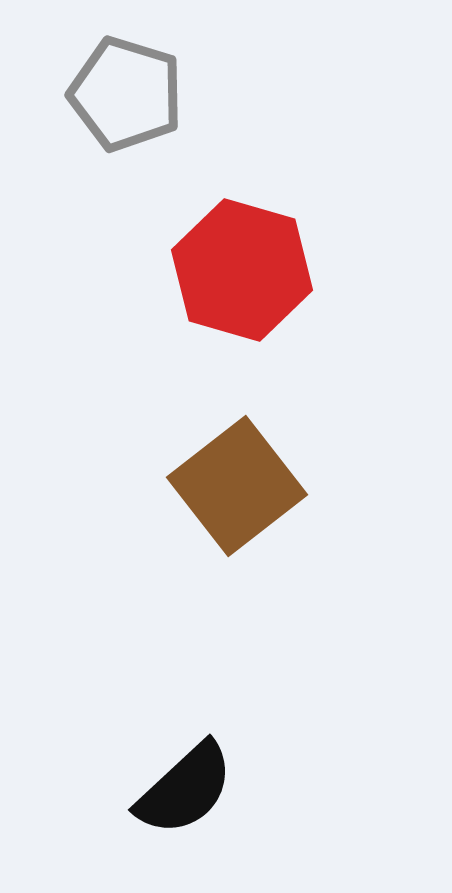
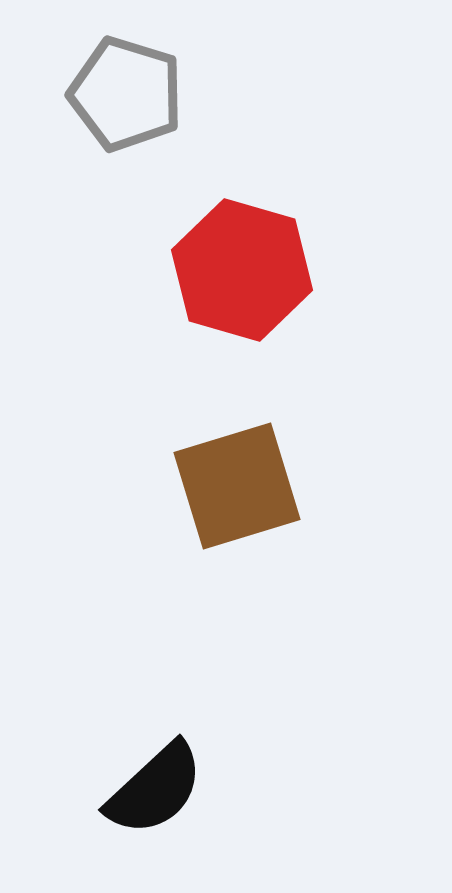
brown square: rotated 21 degrees clockwise
black semicircle: moved 30 px left
